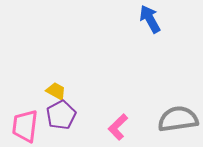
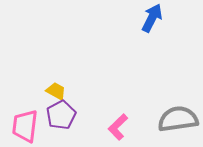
blue arrow: moved 2 px right, 1 px up; rotated 56 degrees clockwise
